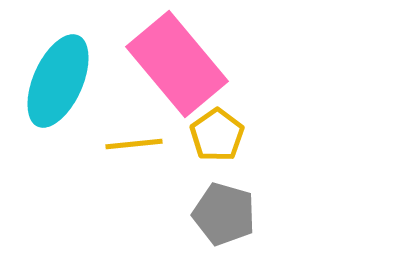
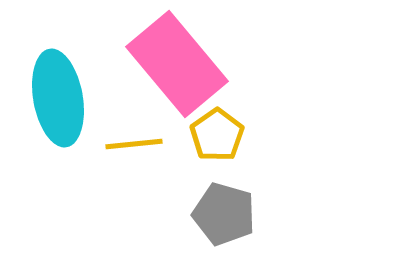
cyan ellipse: moved 17 px down; rotated 34 degrees counterclockwise
